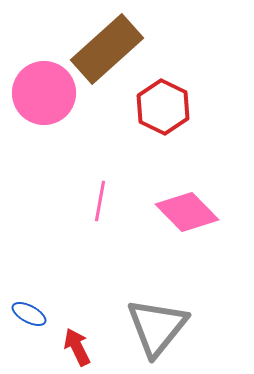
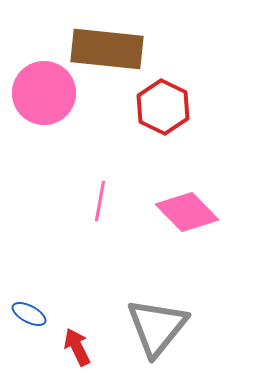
brown rectangle: rotated 48 degrees clockwise
